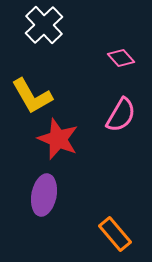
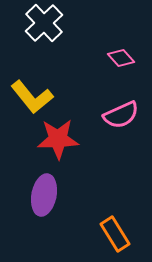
white cross: moved 2 px up
yellow L-shape: moved 1 px down; rotated 9 degrees counterclockwise
pink semicircle: rotated 36 degrees clockwise
red star: rotated 24 degrees counterclockwise
orange rectangle: rotated 8 degrees clockwise
